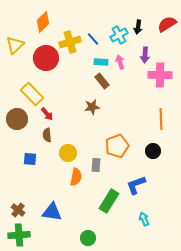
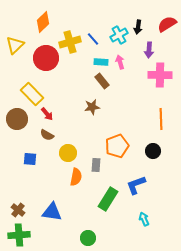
purple arrow: moved 4 px right, 5 px up
brown semicircle: rotated 56 degrees counterclockwise
green rectangle: moved 1 px left, 2 px up
